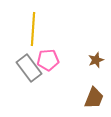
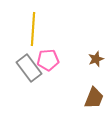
brown star: moved 1 px up
